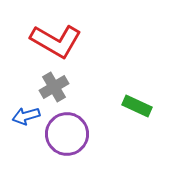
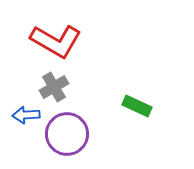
blue arrow: moved 1 px up; rotated 12 degrees clockwise
